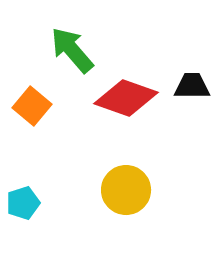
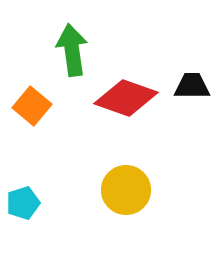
green arrow: rotated 33 degrees clockwise
